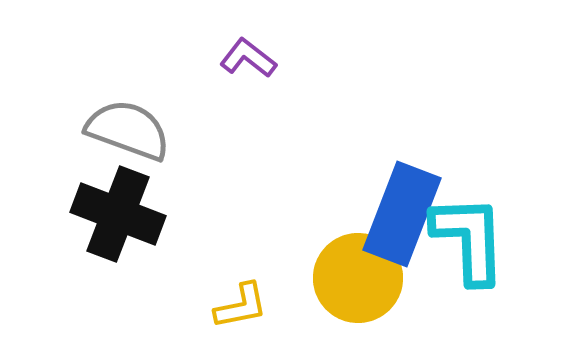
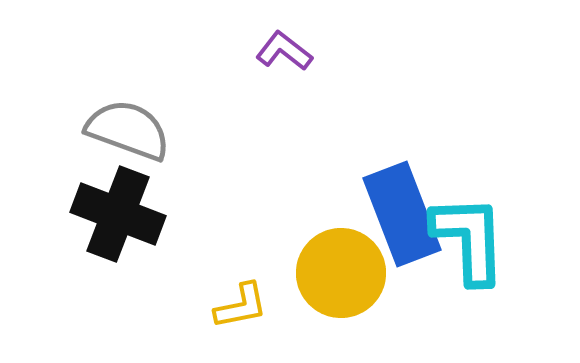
purple L-shape: moved 36 px right, 7 px up
blue rectangle: rotated 42 degrees counterclockwise
yellow circle: moved 17 px left, 5 px up
